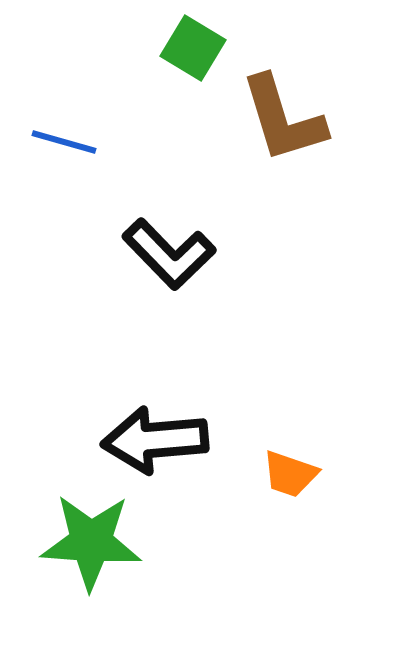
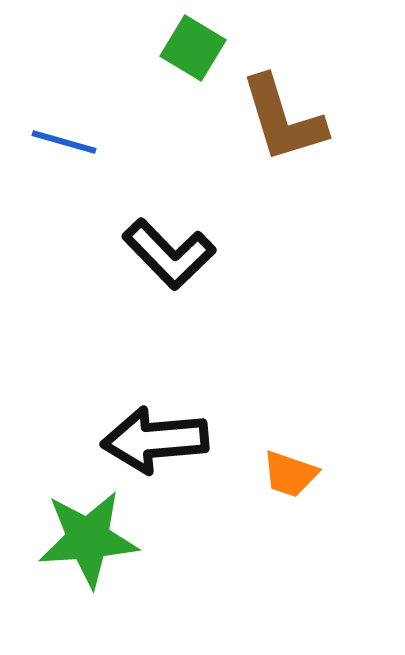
green star: moved 3 px left, 3 px up; rotated 8 degrees counterclockwise
